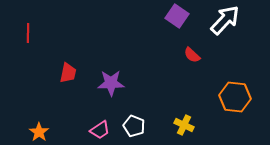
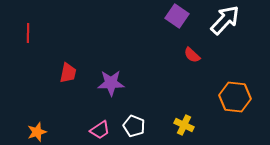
orange star: moved 2 px left; rotated 18 degrees clockwise
